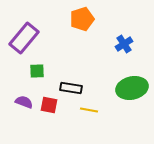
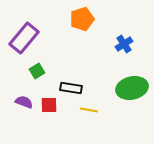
green square: rotated 28 degrees counterclockwise
red square: rotated 12 degrees counterclockwise
